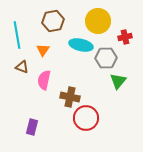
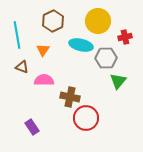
brown hexagon: rotated 15 degrees counterclockwise
pink semicircle: rotated 78 degrees clockwise
purple rectangle: rotated 49 degrees counterclockwise
